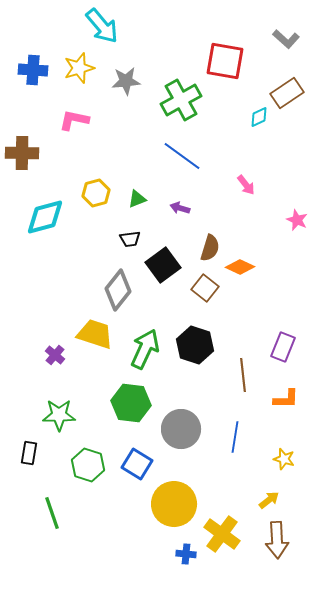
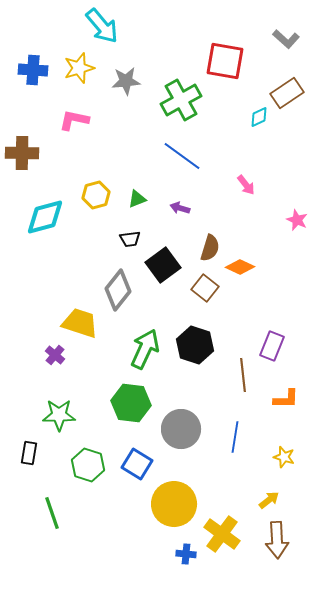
yellow hexagon at (96, 193): moved 2 px down
yellow trapezoid at (95, 334): moved 15 px left, 11 px up
purple rectangle at (283, 347): moved 11 px left, 1 px up
yellow star at (284, 459): moved 2 px up
